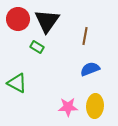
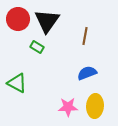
blue semicircle: moved 3 px left, 4 px down
